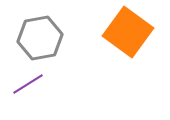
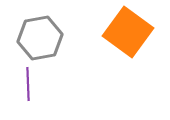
purple line: rotated 60 degrees counterclockwise
